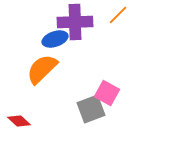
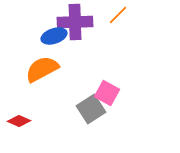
blue ellipse: moved 1 px left, 3 px up
orange semicircle: rotated 16 degrees clockwise
gray square: rotated 12 degrees counterclockwise
red diamond: rotated 20 degrees counterclockwise
